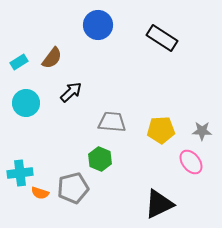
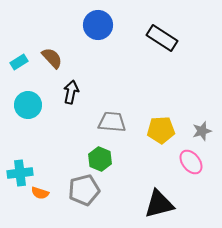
brown semicircle: rotated 80 degrees counterclockwise
black arrow: rotated 35 degrees counterclockwise
cyan circle: moved 2 px right, 2 px down
gray star: rotated 18 degrees counterclockwise
gray pentagon: moved 11 px right, 2 px down
black triangle: rotated 12 degrees clockwise
